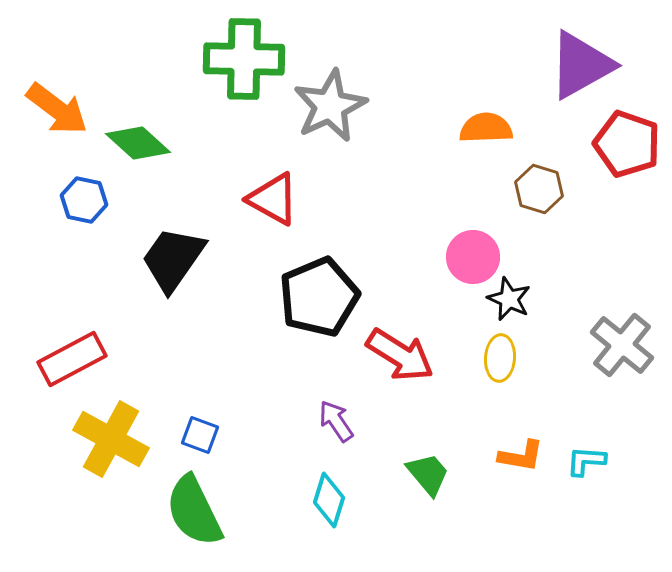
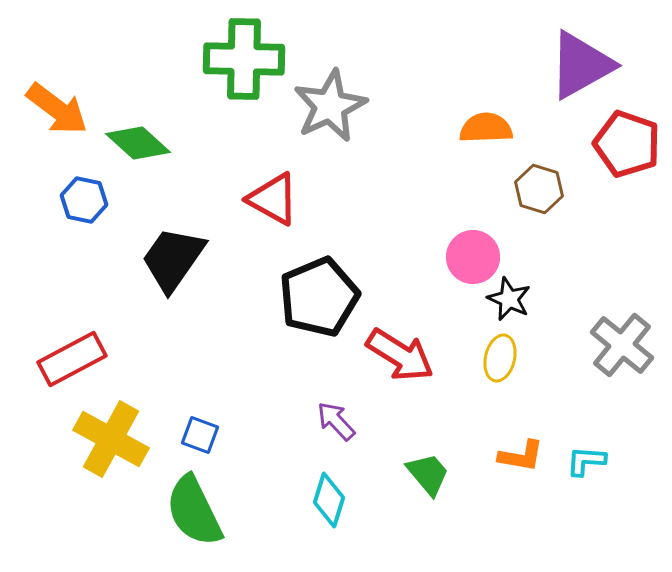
yellow ellipse: rotated 9 degrees clockwise
purple arrow: rotated 9 degrees counterclockwise
